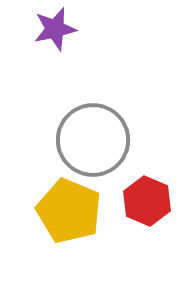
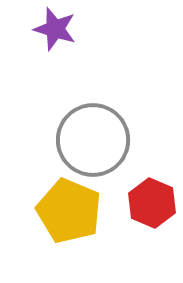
purple star: rotated 30 degrees clockwise
red hexagon: moved 5 px right, 2 px down
